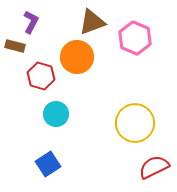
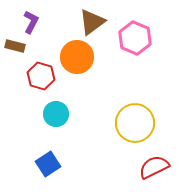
brown triangle: rotated 16 degrees counterclockwise
